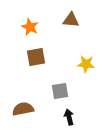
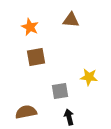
yellow star: moved 3 px right, 13 px down
brown semicircle: moved 3 px right, 3 px down
